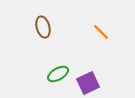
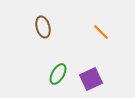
green ellipse: rotated 30 degrees counterclockwise
purple square: moved 3 px right, 4 px up
